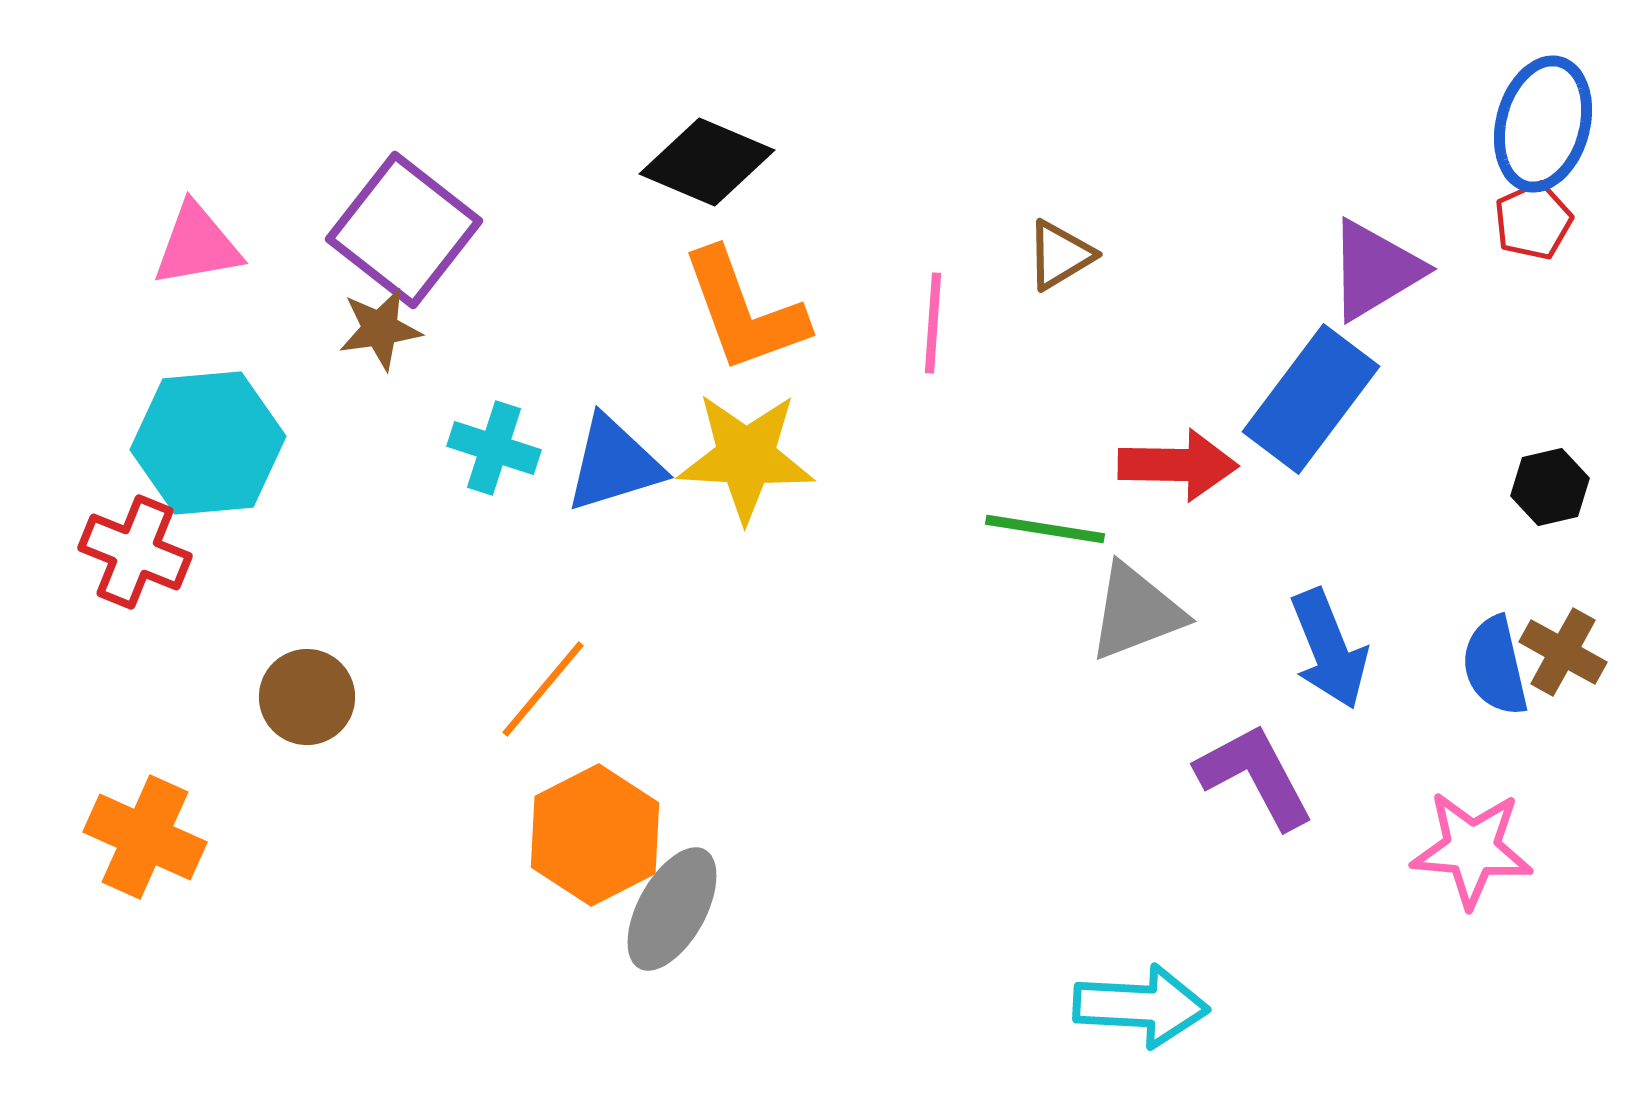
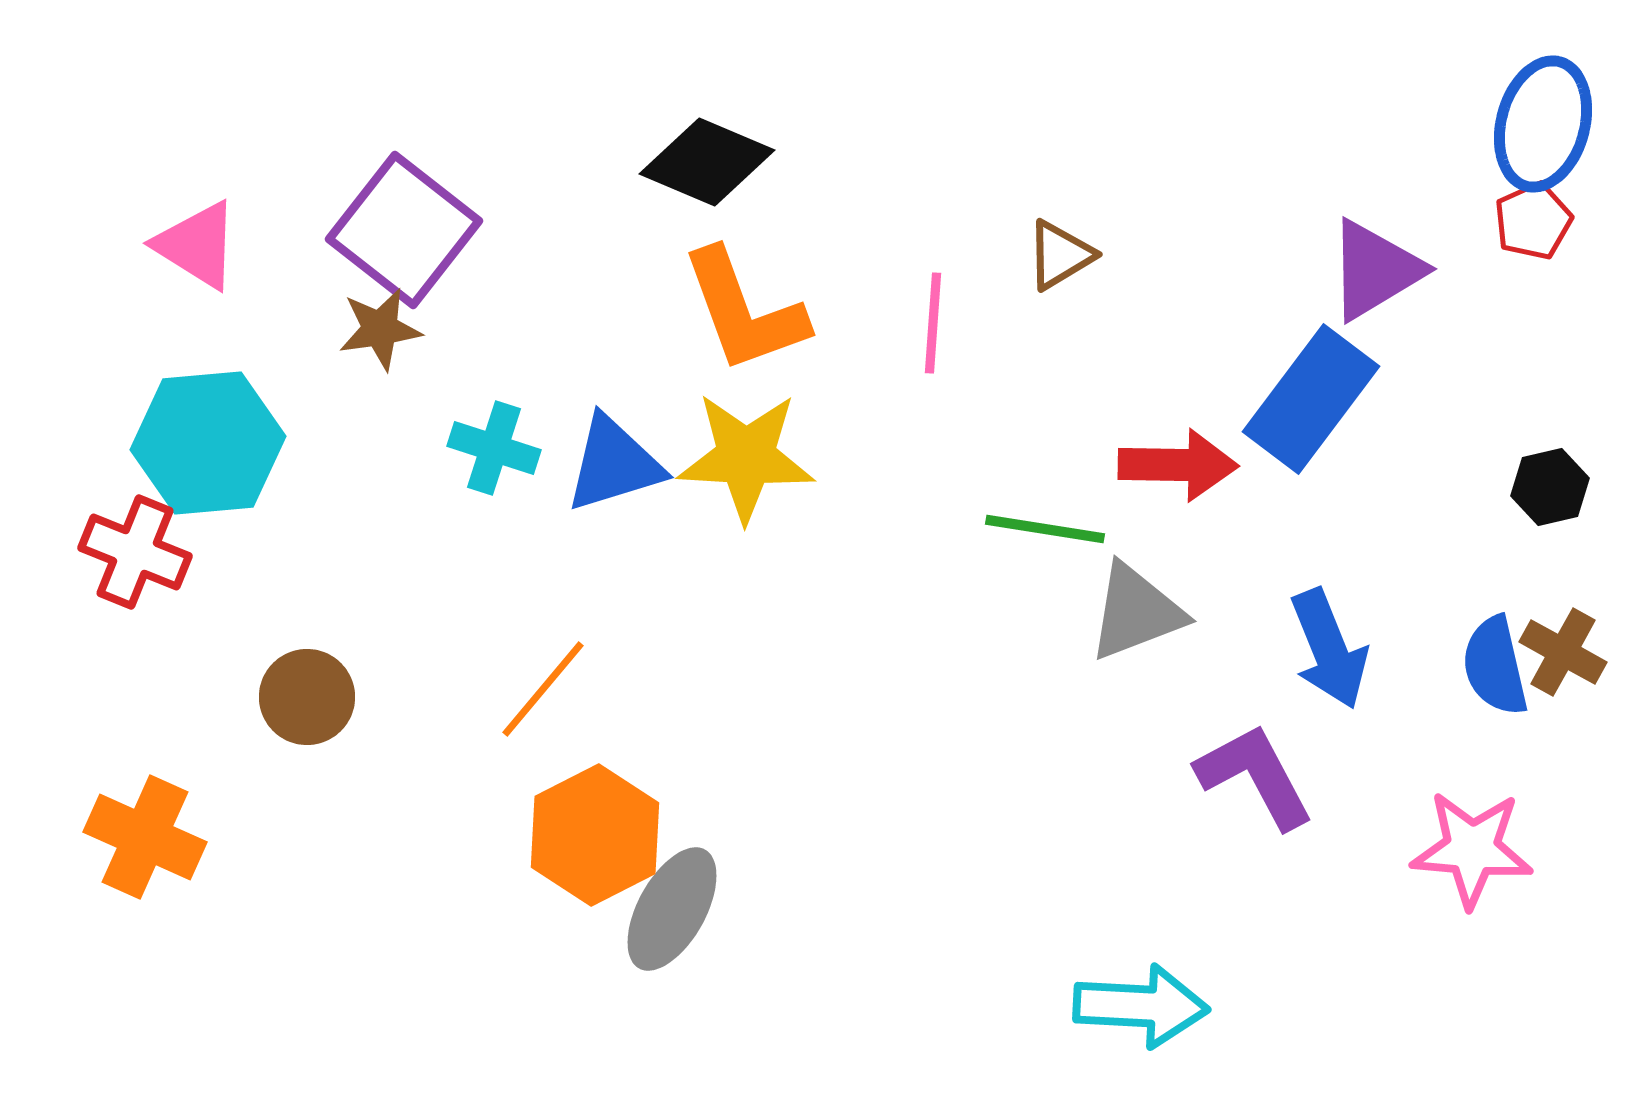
pink triangle: rotated 42 degrees clockwise
